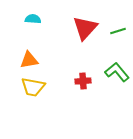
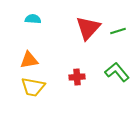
red triangle: moved 3 px right
red cross: moved 6 px left, 4 px up
